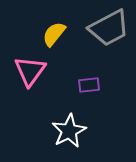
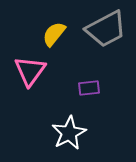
gray trapezoid: moved 3 px left, 1 px down
purple rectangle: moved 3 px down
white star: moved 2 px down
